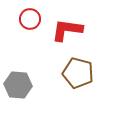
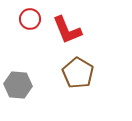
red L-shape: rotated 120 degrees counterclockwise
brown pentagon: rotated 16 degrees clockwise
